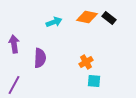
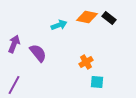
cyan arrow: moved 5 px right, 3 px down
purple arrow: rotated 30 degrees clockwise
purple semicircle: moved 2 px left, 5 px up; rotated 42 degrees counterclockwise
cyan square: moved 3 px right, 1 px down
